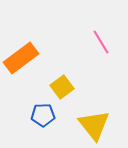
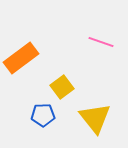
pink line: rotated 40 degrees counterclockwise
yellow triangle: moved 1 px right, 7 px up
